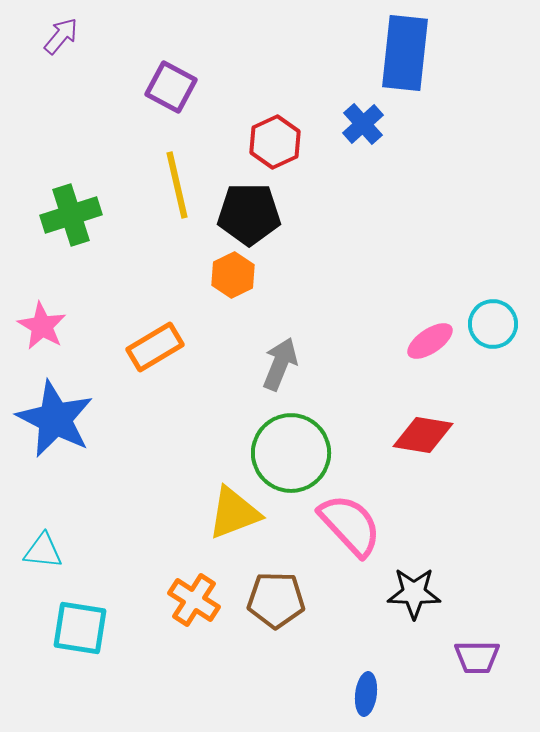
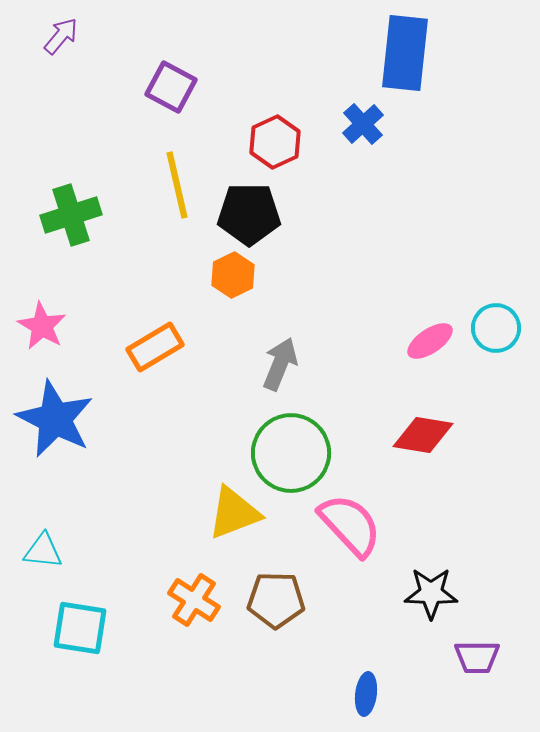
cyan circle: moved 3 px right, 4 px down
black star: moved 17 px right
